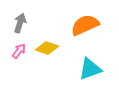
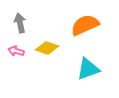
gray arrow: rotated 30 degrees counterclockwise
pink arrow: moved 3 px left; rotated 112 degrees counterclockwise
cyan triangle: moved 2 px left
